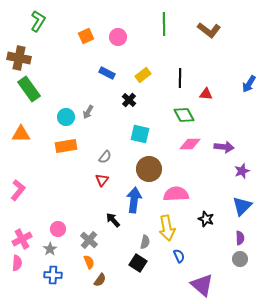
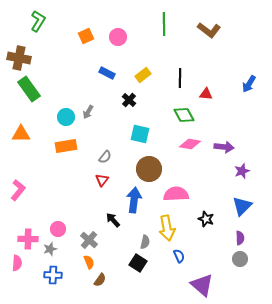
pink diamond at (190, 144): rotated 10 degrees clockwise
pink cross at (22, 239): moved 6 px right; rotated 30 degrees clockwise
gray star at (50, 249): rotated 16 degrees clockwise
